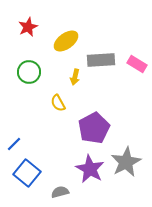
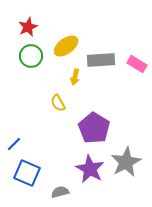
yellow ellipse: moved 5 px down
green circle: moved 2 px right, 16 px up
purple pentagon: rotated 12 degrees counterclockwise
blue square: rotated 16 degrees counterclockwise
